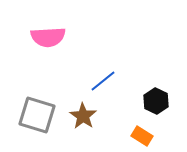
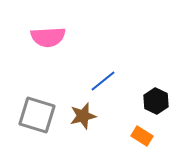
brown star: rotated 24 degrees clockwise
